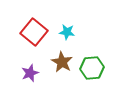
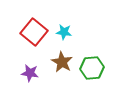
cyan star: moved 3 px left
purple star: rotated 30 degrees clockwise
